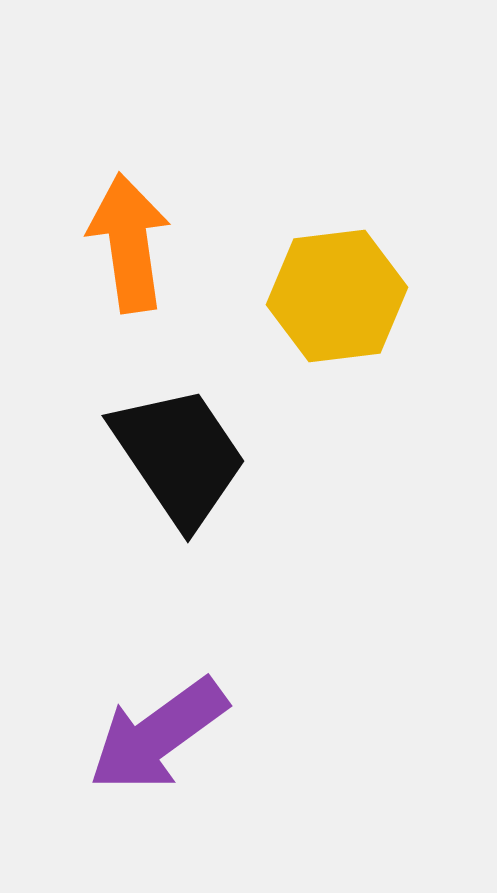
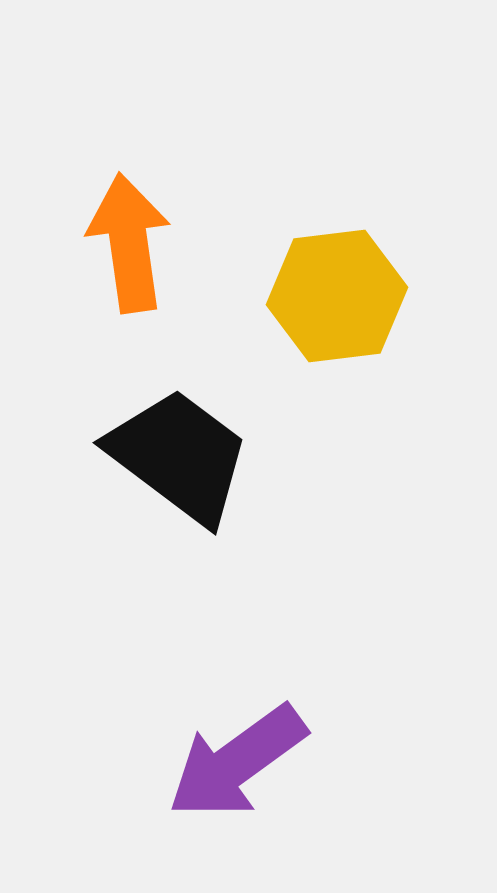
black trapezoid: rotated 19 degrees counterclockwise
purple arrow: moved 79 px right, 27 px down
